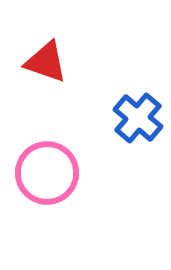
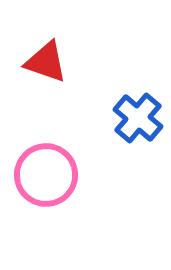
pink circle: moved 1 px left, 2 px down
